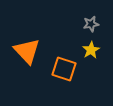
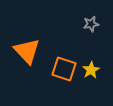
yellow star: moved 20 px down
